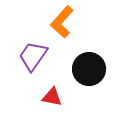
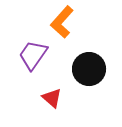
purple trapezoid: moved 1 px up
red triangle: moved 1 px down; rotated 30 degrees clockwise
